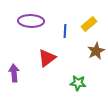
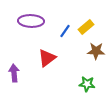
yellow rectangle: moved 3 px left, 3 px down
blue line: rotated 32 degrees clockwise
brown star: rotated 30 degrees clockwise
green star: moved 9 px right, 1 px down
